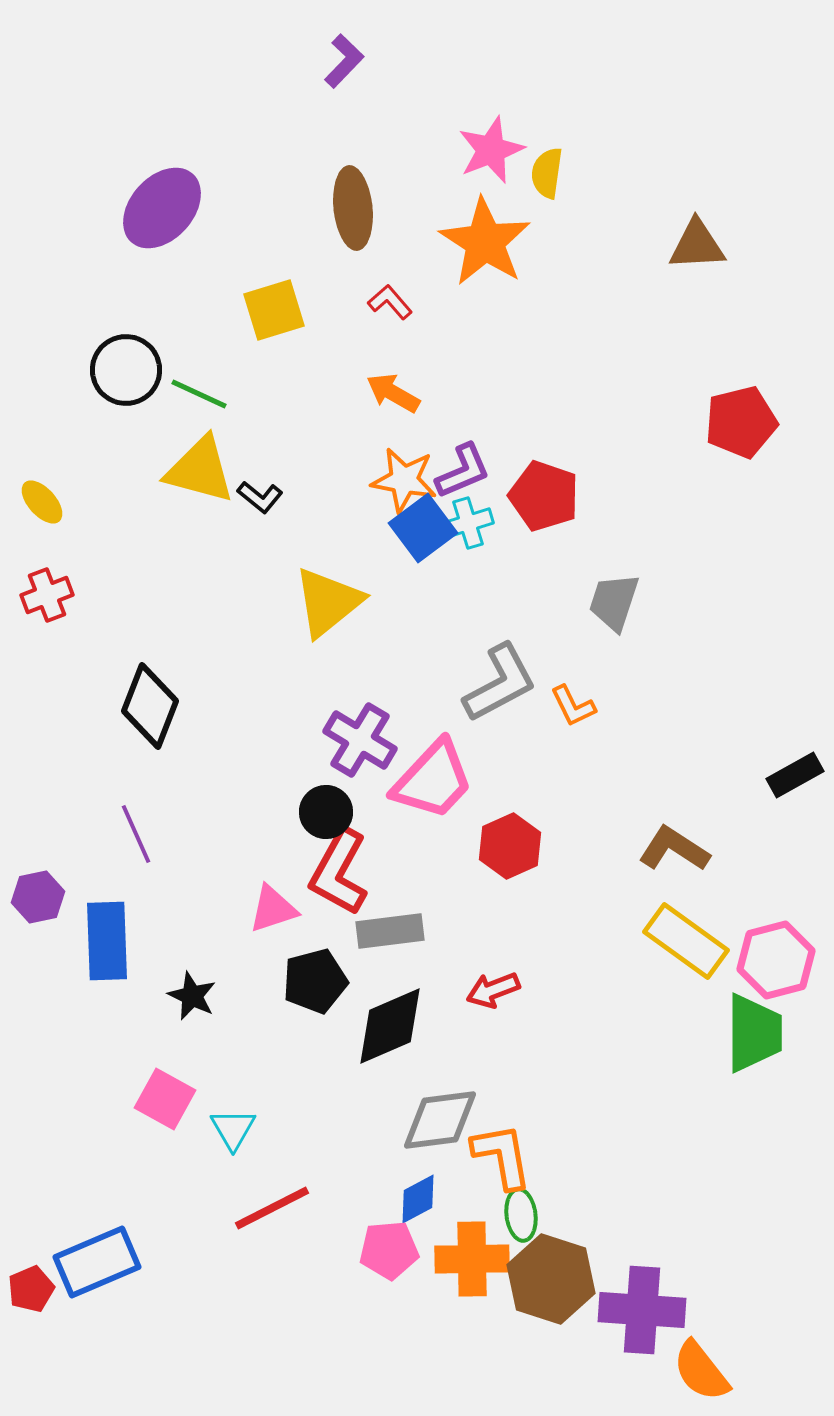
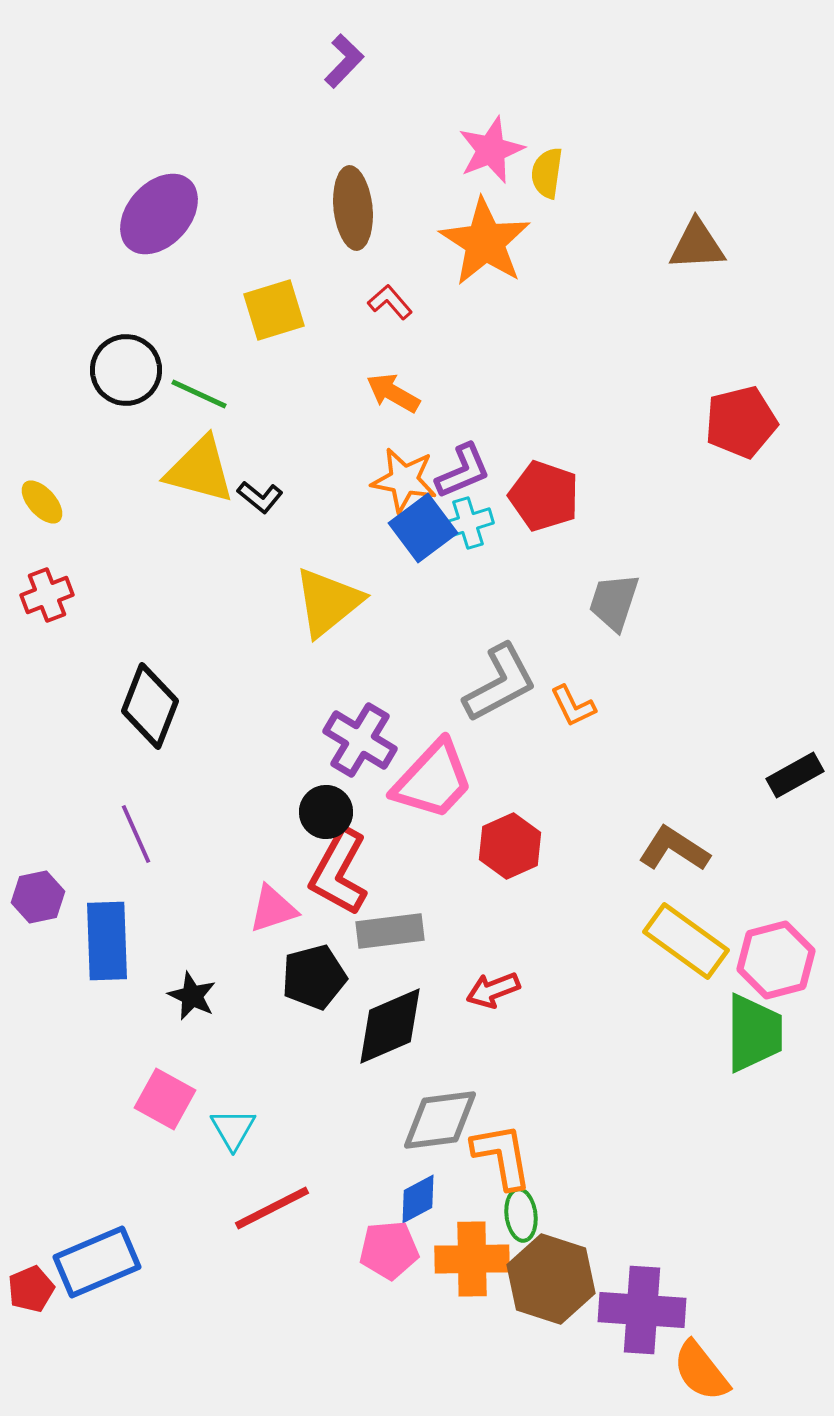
purple ellipse at (162, 208): moved 3 px left, 6 px down
black pentagon at (315, 981): moved 1 px left, 4 px up
